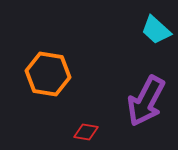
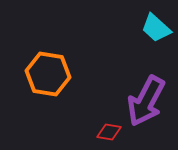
cyan trapezoid: moved 2 px up
red diamond: moved 23 px right
